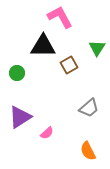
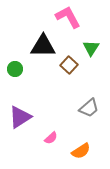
pink L-shape: moved 8 px right
green triangle: moved 6 px left
brown square: rotated 18 degrees counterclockwise
green circle: moved 2 px left, 4 px up
pink semicircle: moved 4 px right, 5 px down
orange semicircle: moved 7 px left; rotated 96 degrees counterclockwise
